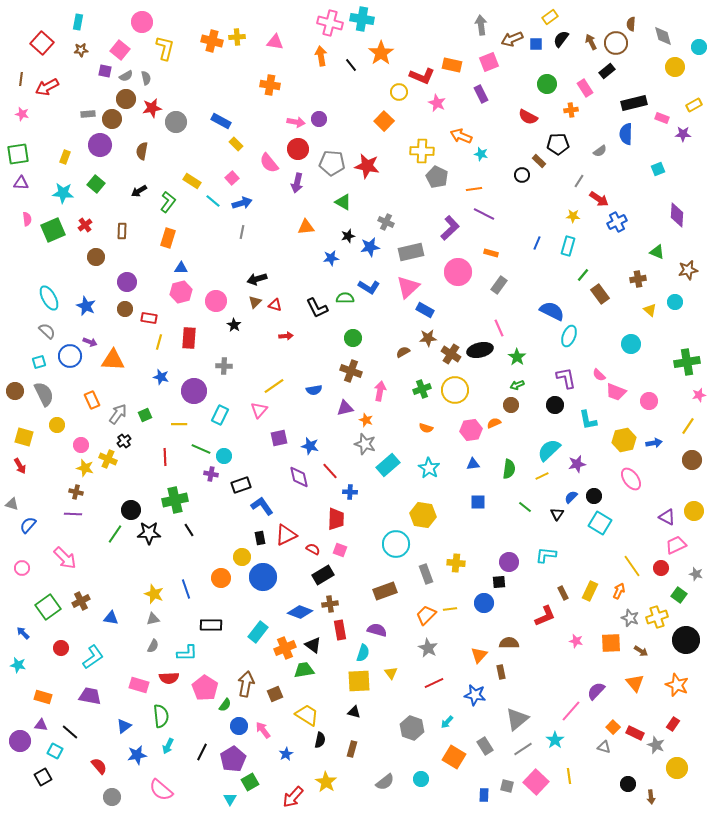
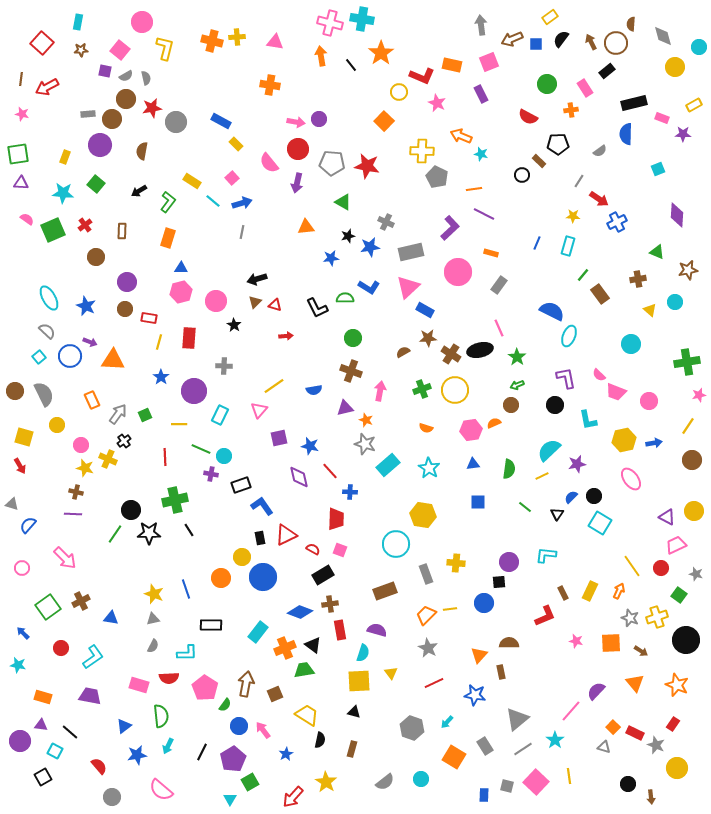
pink semicircle at (27, 219): rotated 48 degrees counterclockwise
cyan square at (39, 362): moved 5 px up; rotated 24 degrees counterclockwise
blue star at (161, 377): rotated 21 degrees clockwise
